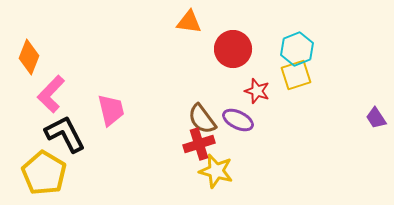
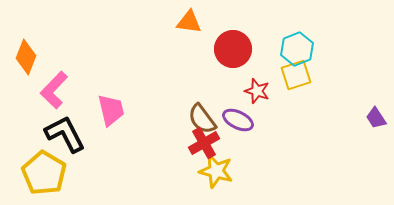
orange diamond: moved 3 px left
pink L-shape: moved 3 px right, 4 px up
red cross: moved 5 px right, 1 px up; rotated 12 degrees counterclockwise
